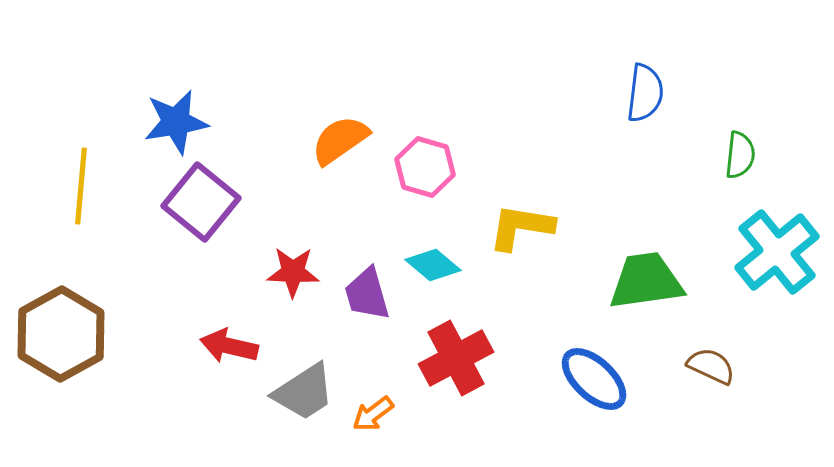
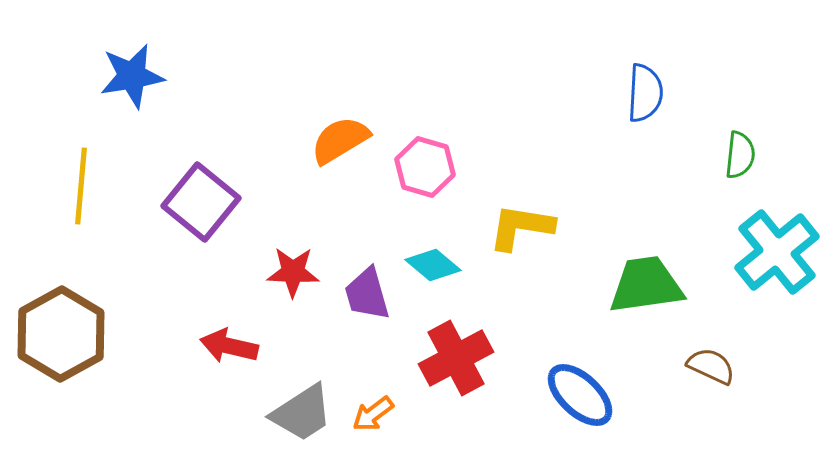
blue semicircle: rotated 4 degrees counterclockwise
blue star: moved 44 px left, 46 px up
orange semicircle: rotated 4 degrees clockwise
green trapezoid: moved 4 px down
blue ellipse: moved 14 px left, 16 px down
gray trapezoid: moved 2 px left, 21 px down
